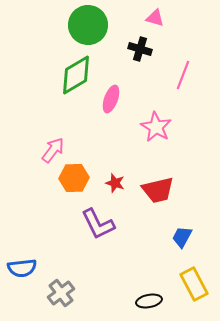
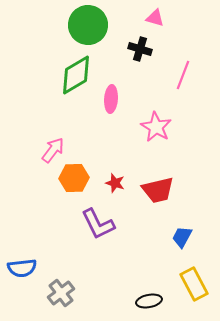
pink ellipse: rotated 16 degrees counterclockwise
